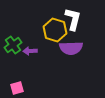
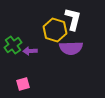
pink square: moved 6 px right, 4 px up
